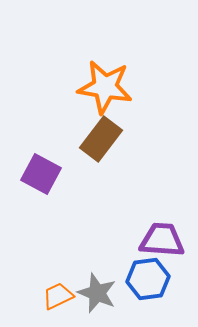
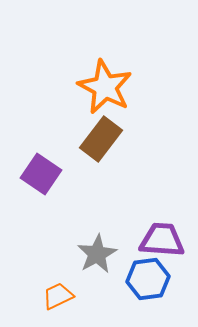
orange star: rotated 18 degrees clockwise
purple square: rotated 6 degrees clockwise
gray star: moved 39 px up; rotated 21 degrees clockwise
